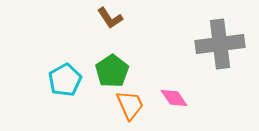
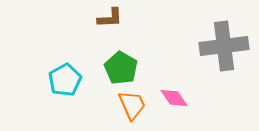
brown L-shape: rotated 60 degrees counterclockwise
gray cross: moved 4 px right, 2 px down
green pentagon: moved 9 px right, 3 px up; rotated 8 degrees counterclockwise
orange trapezoid: moved 2 px right
